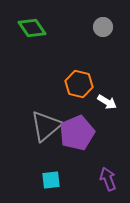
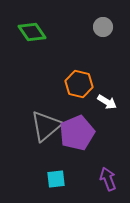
green diamond: moved 4 px down
cyan square: moved 5 px right, 1 px up
